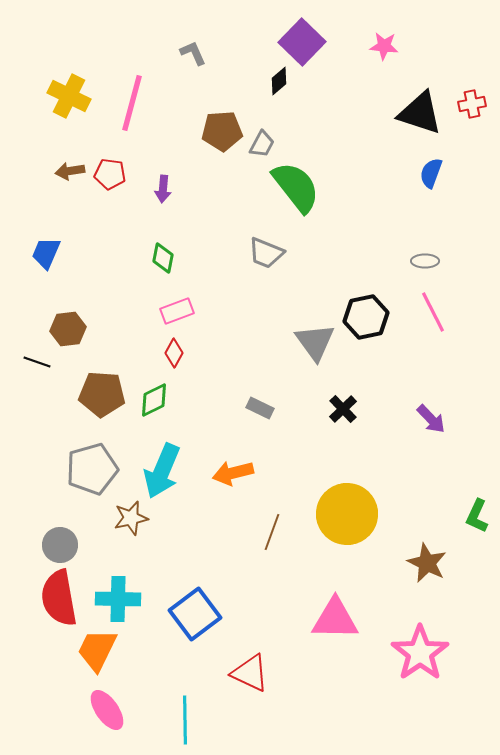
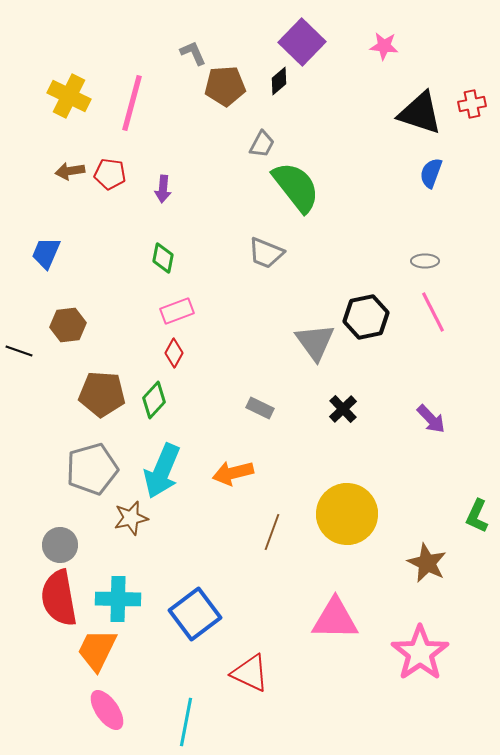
brown pentagon at (222, 131): moved 3 px right, 45 px up
brown hexagon at (68, 329): moved 4 px up
black line at (37, 362): moved 18 px left, 11 px up
green diamond at (154, 400): rotated 21 degrees counterclockwise
cyan line at (185, 720): moved 1 px right, 2 px down; rotated 12 degrees clockwise
